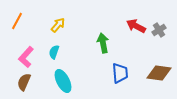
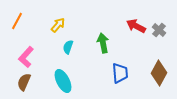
gray cross: rotated 16 degrees counterclockwise
cyan semicircle: moved 14 px right, 5 px up
brown diamond: rotated 70 degrees counterclockwise
